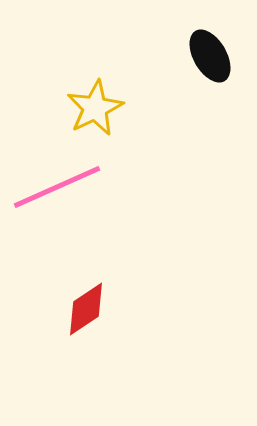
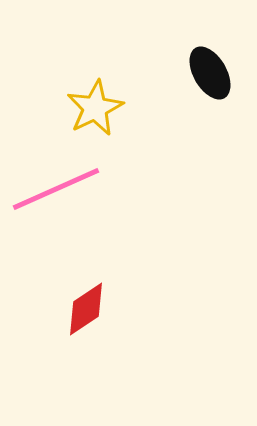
black ellipse: moved 17 px down
pink line: moved 1 px left, 2 px down
